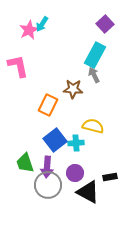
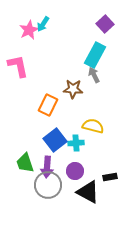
cyan arrow: moved 1 px right
purple circle: moved 2 px up
